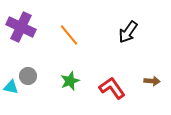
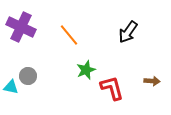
green star: moved 16 px right, 11 px up
red L-shape: rotated 20 degrees clockwise
